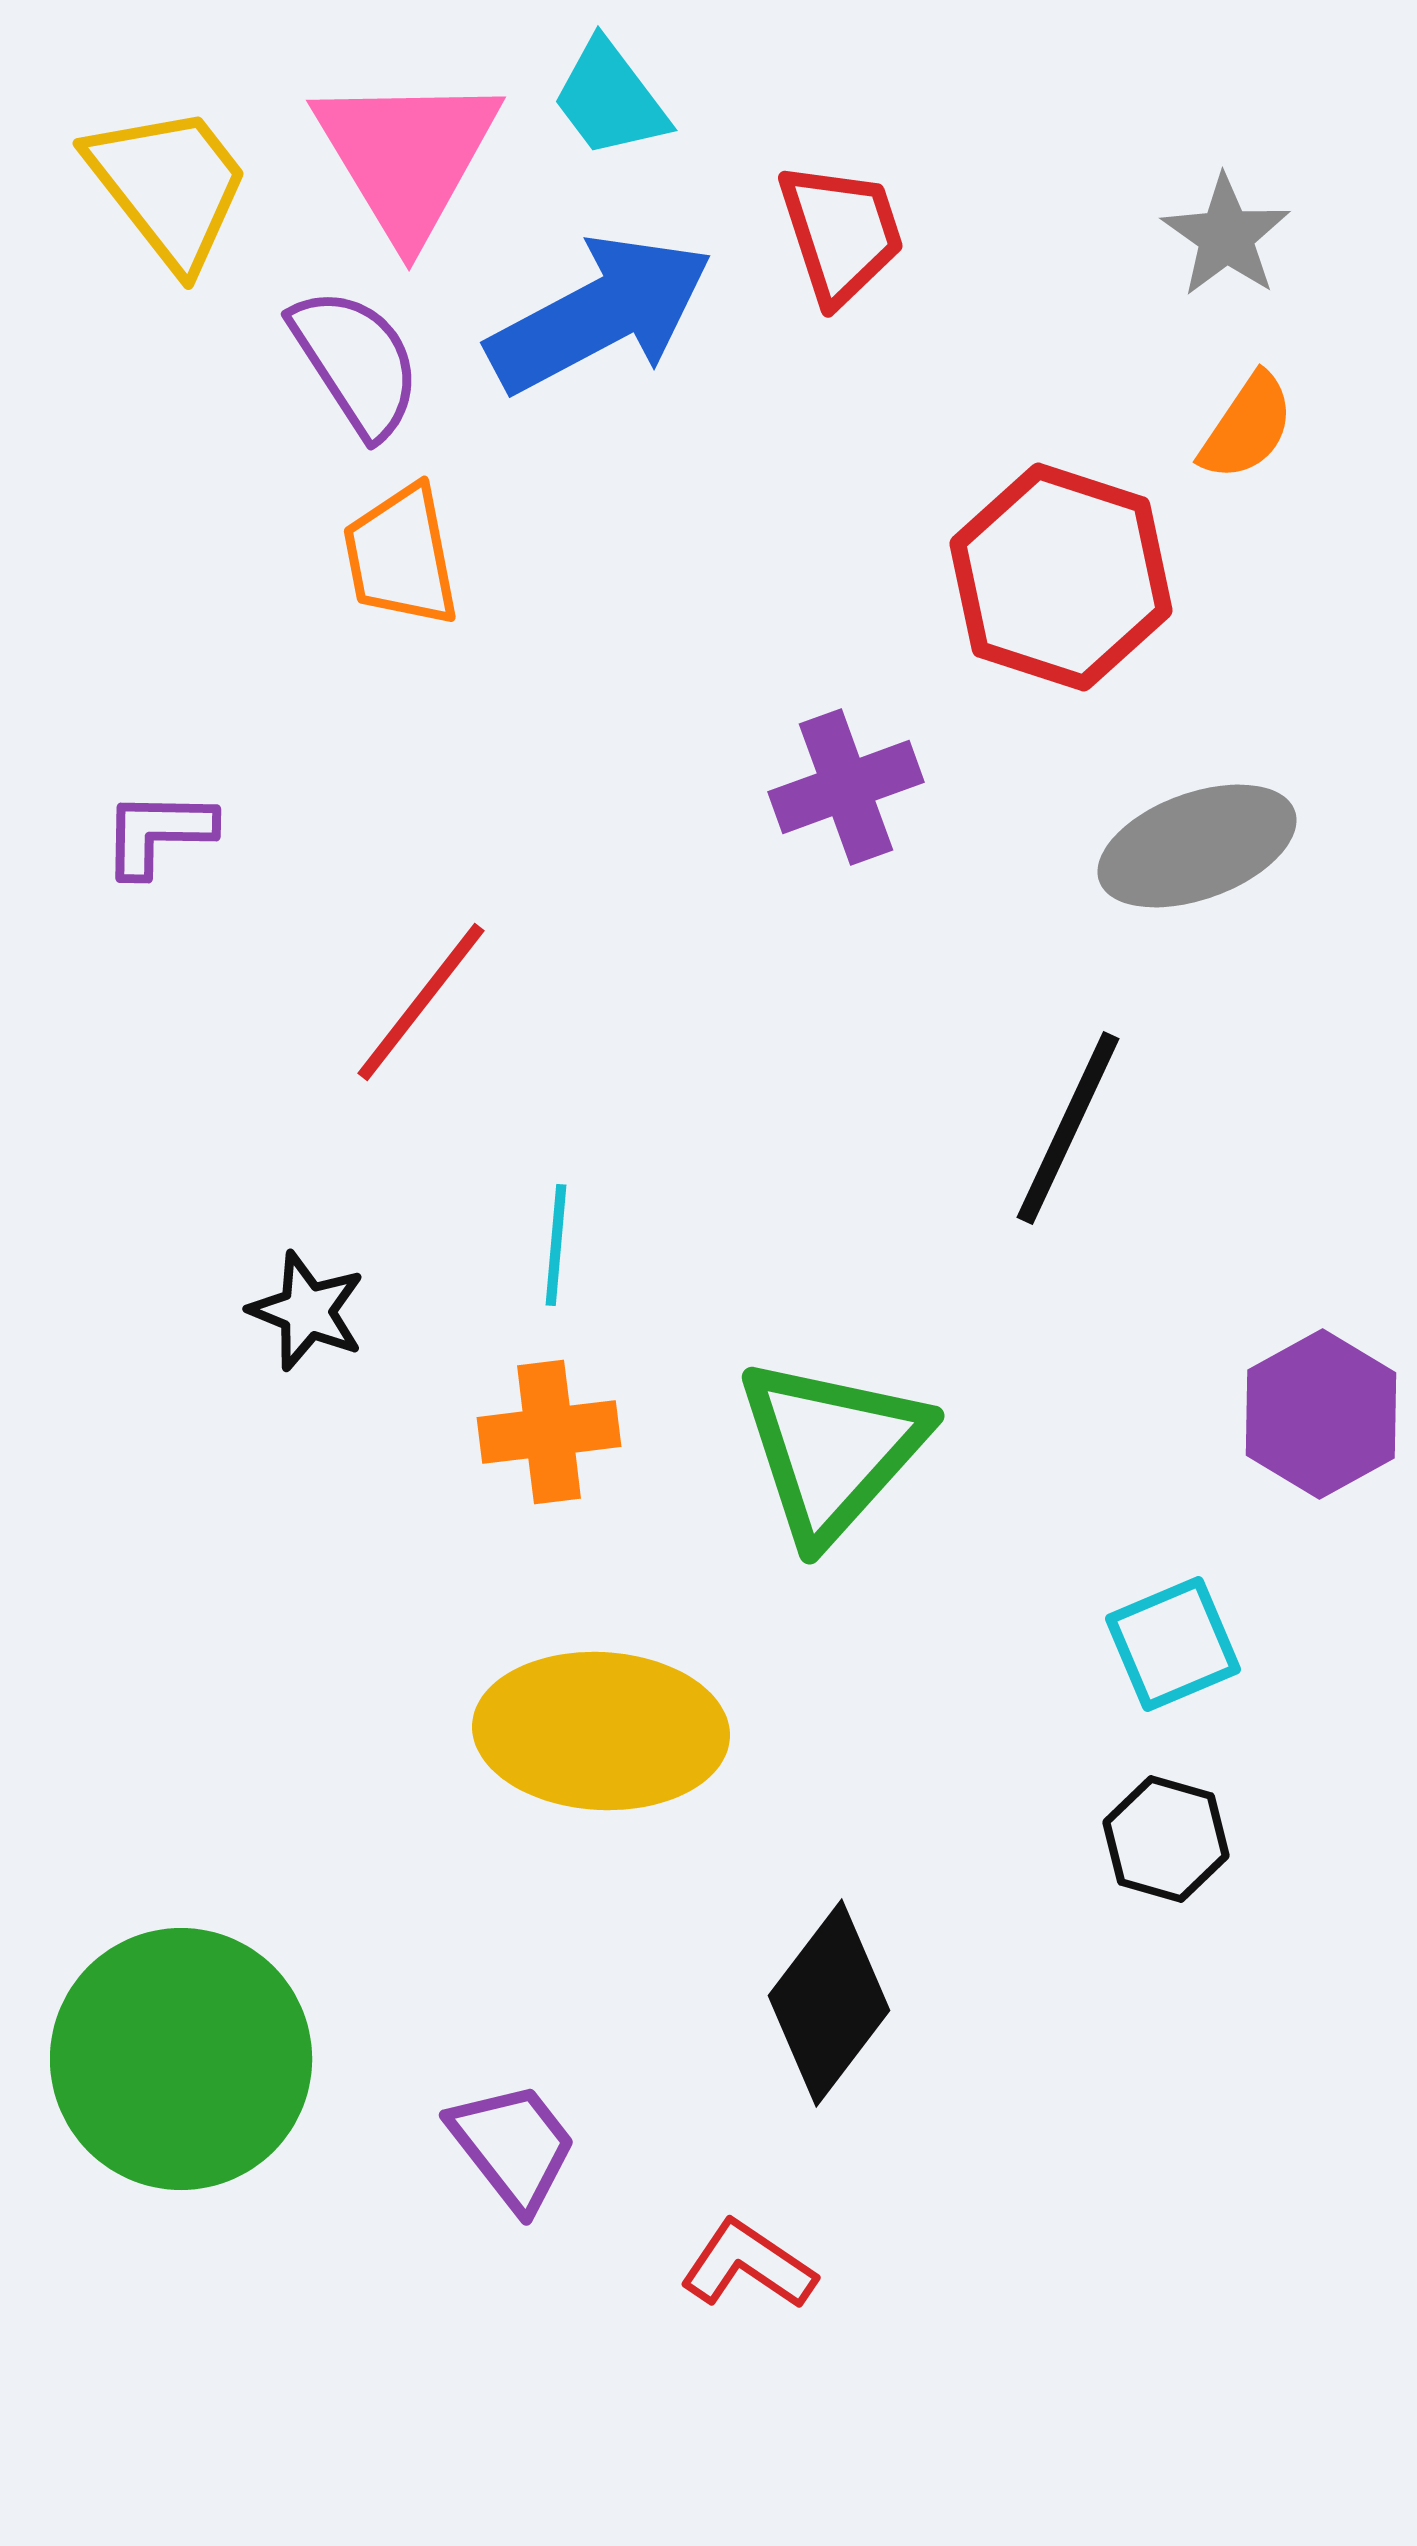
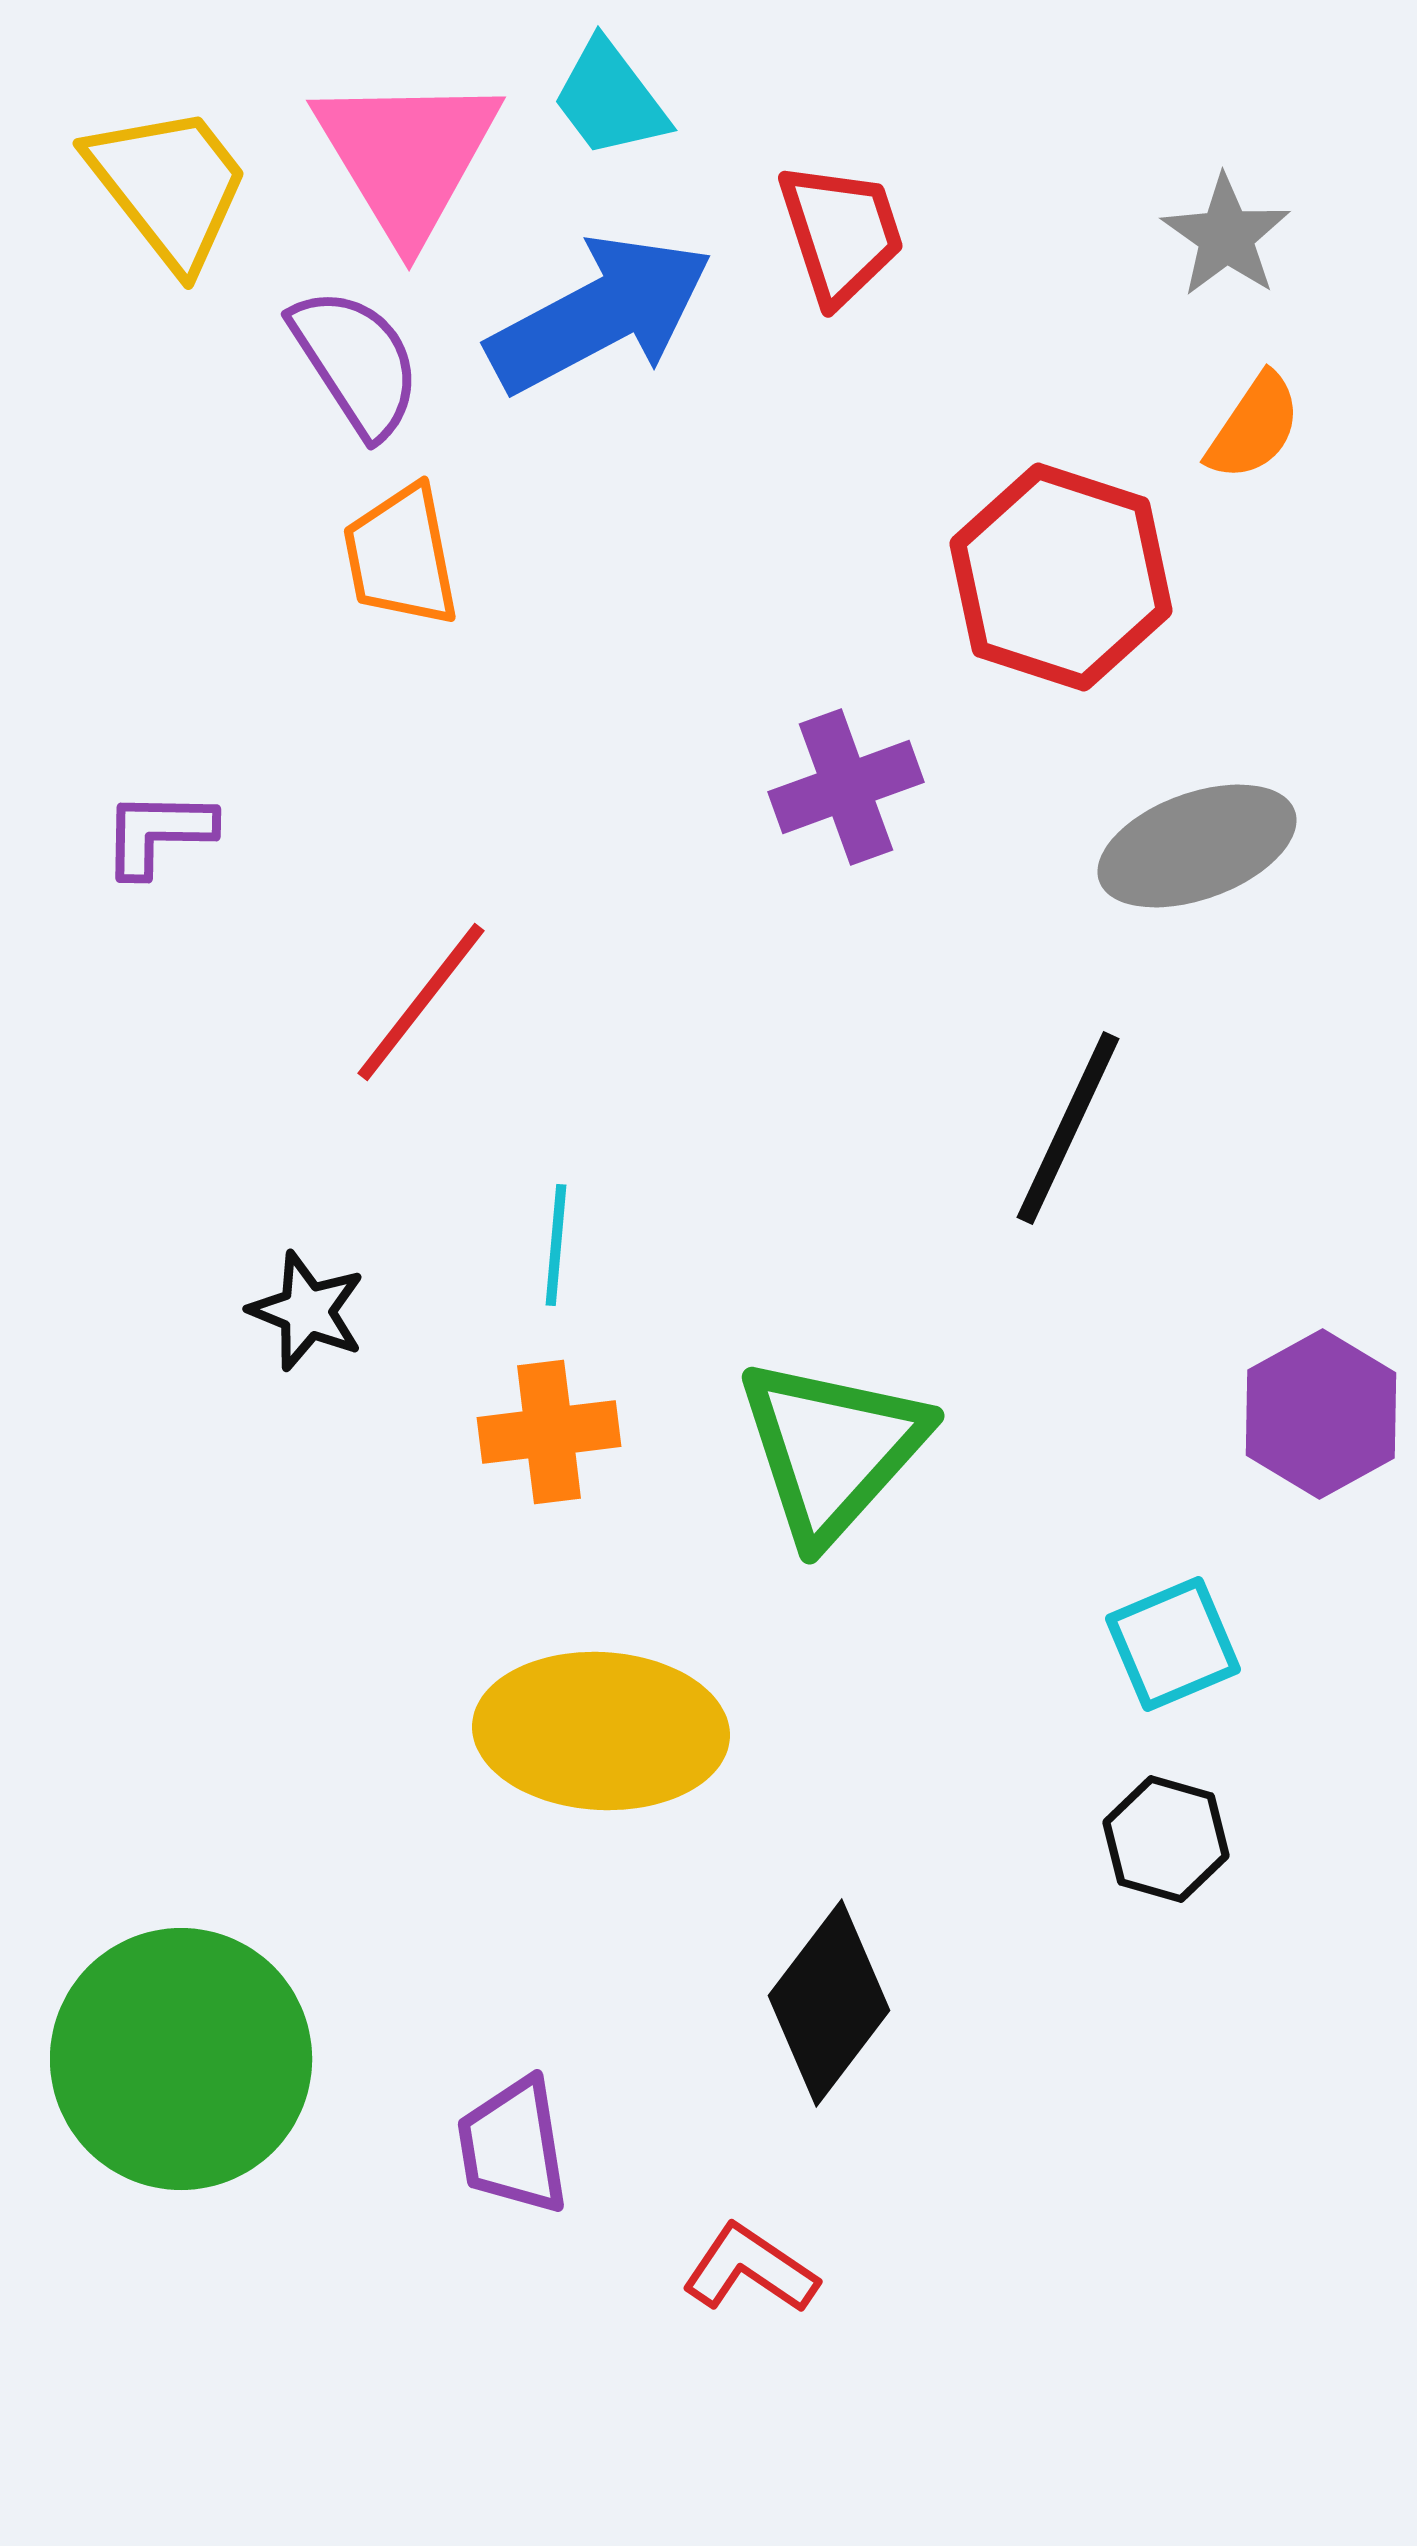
orange semicircle: moved 7 px right
purple trapezoid: rotated 151 degrees counterclockwise
red L-shape: moved 2 px right, 4 px down
